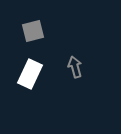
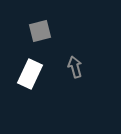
gray square: moved 7 px right
